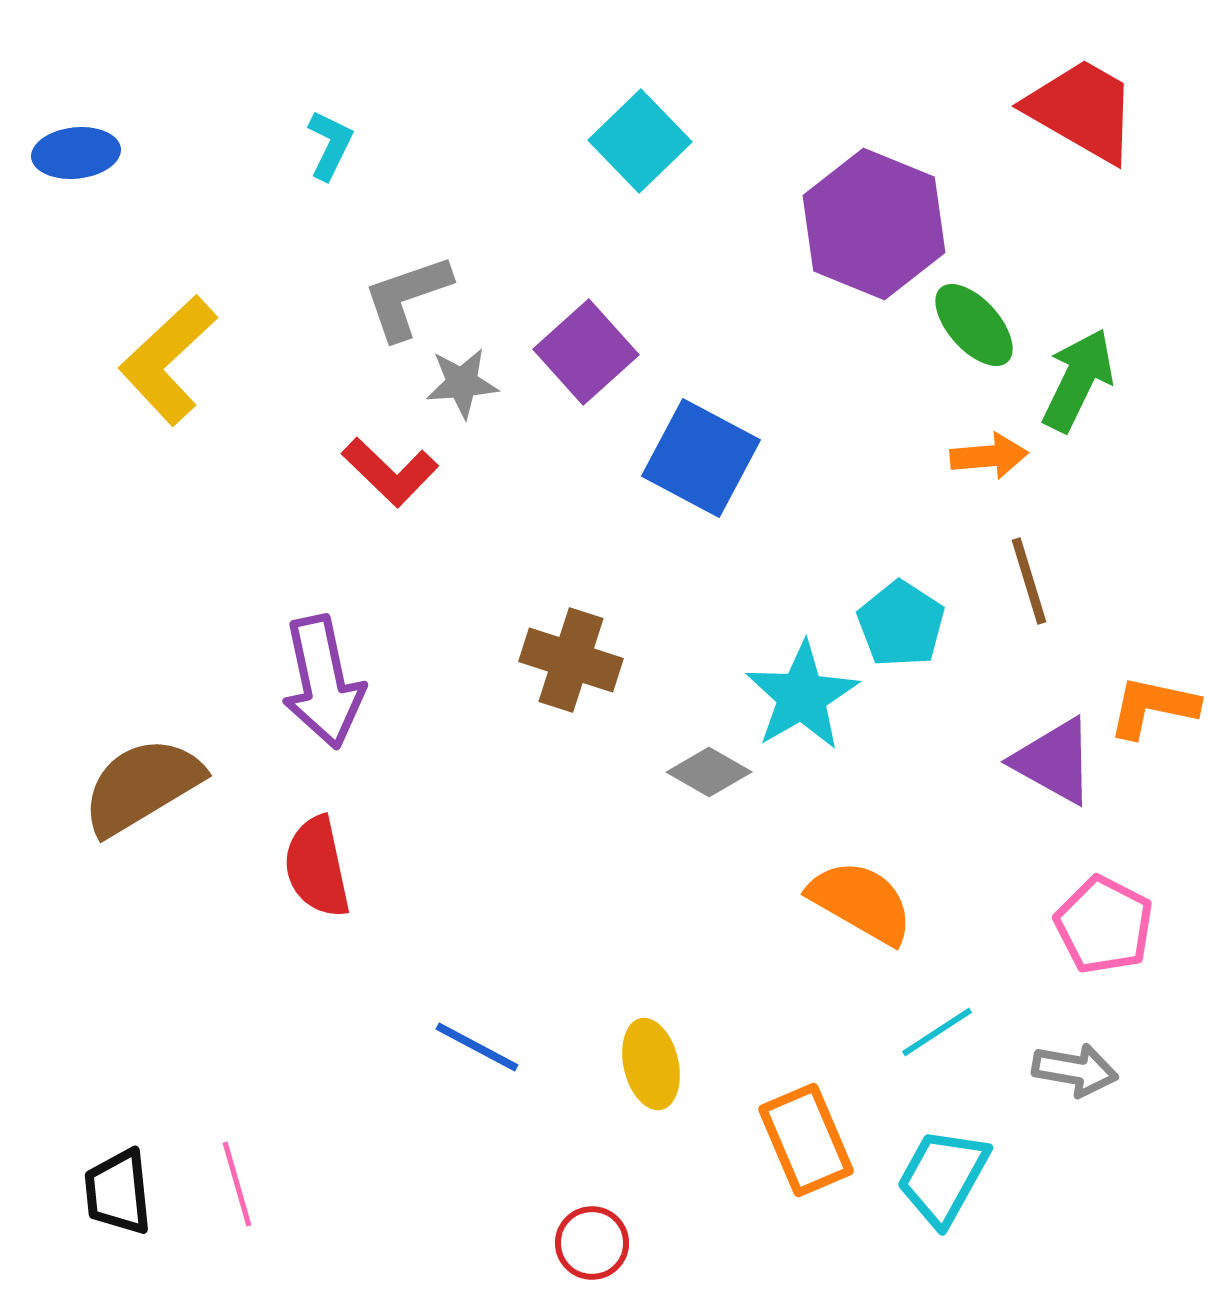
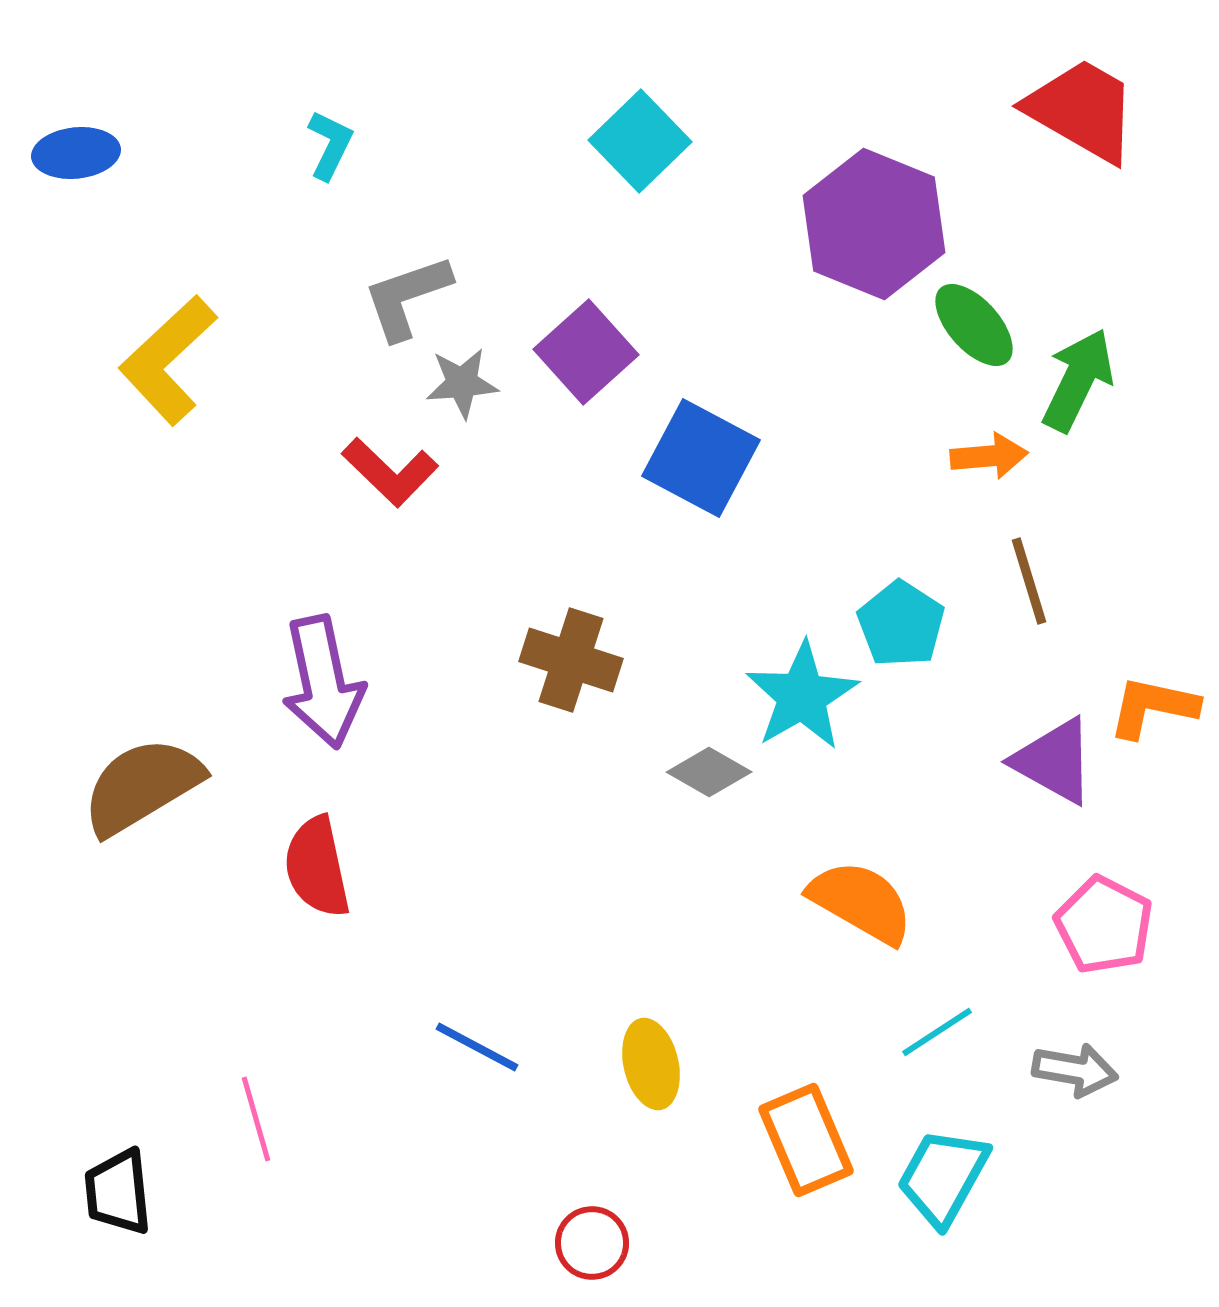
pink line: moved 19 px right, 65 px up
